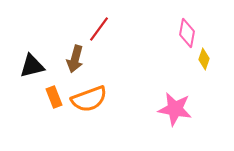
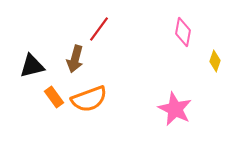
pink diamond: moved 4 px left, 1 px up
yellow diamond: moved 11 px right, 2 px down
orange rectangle: rotated 15 degrees counterclockwise
pink star: rotated 16 degrees clockwise
